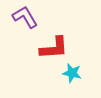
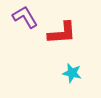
red L-shape: moved 8 px right, 15 px up
